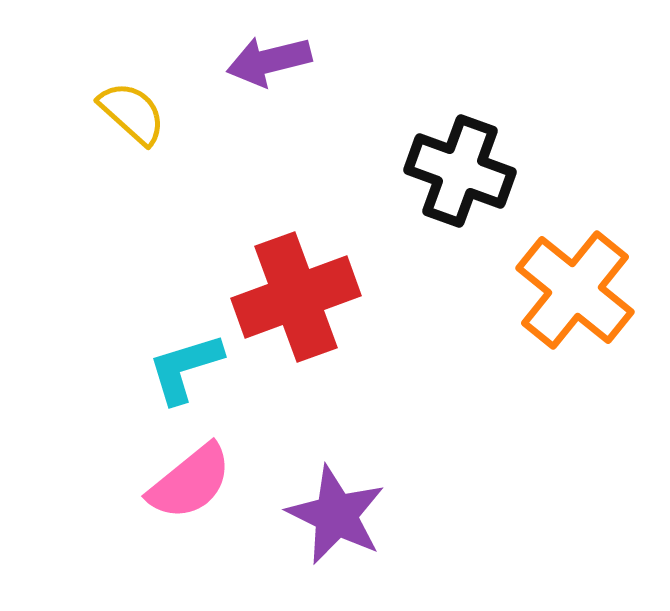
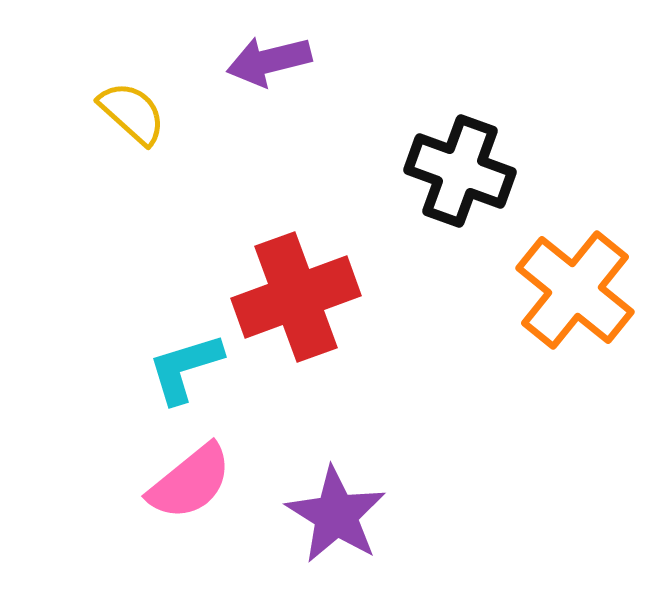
purple star: rotated 6 degrees clockwise
